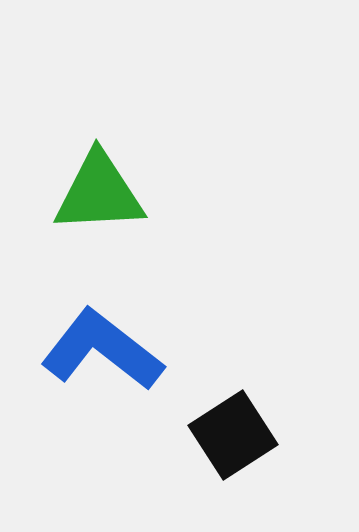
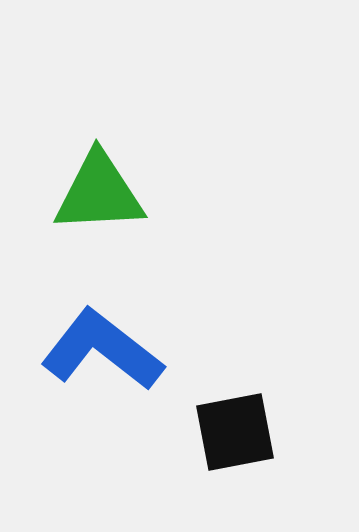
black square: moved 2 px right, 3 px up; rotated 22 degrees clockwise
